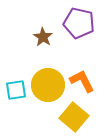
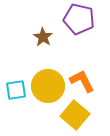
purple pentagon: moved 4 px up
yellow circle: moved 1 px down
yellow square: moved 1 px right, 2 px up
